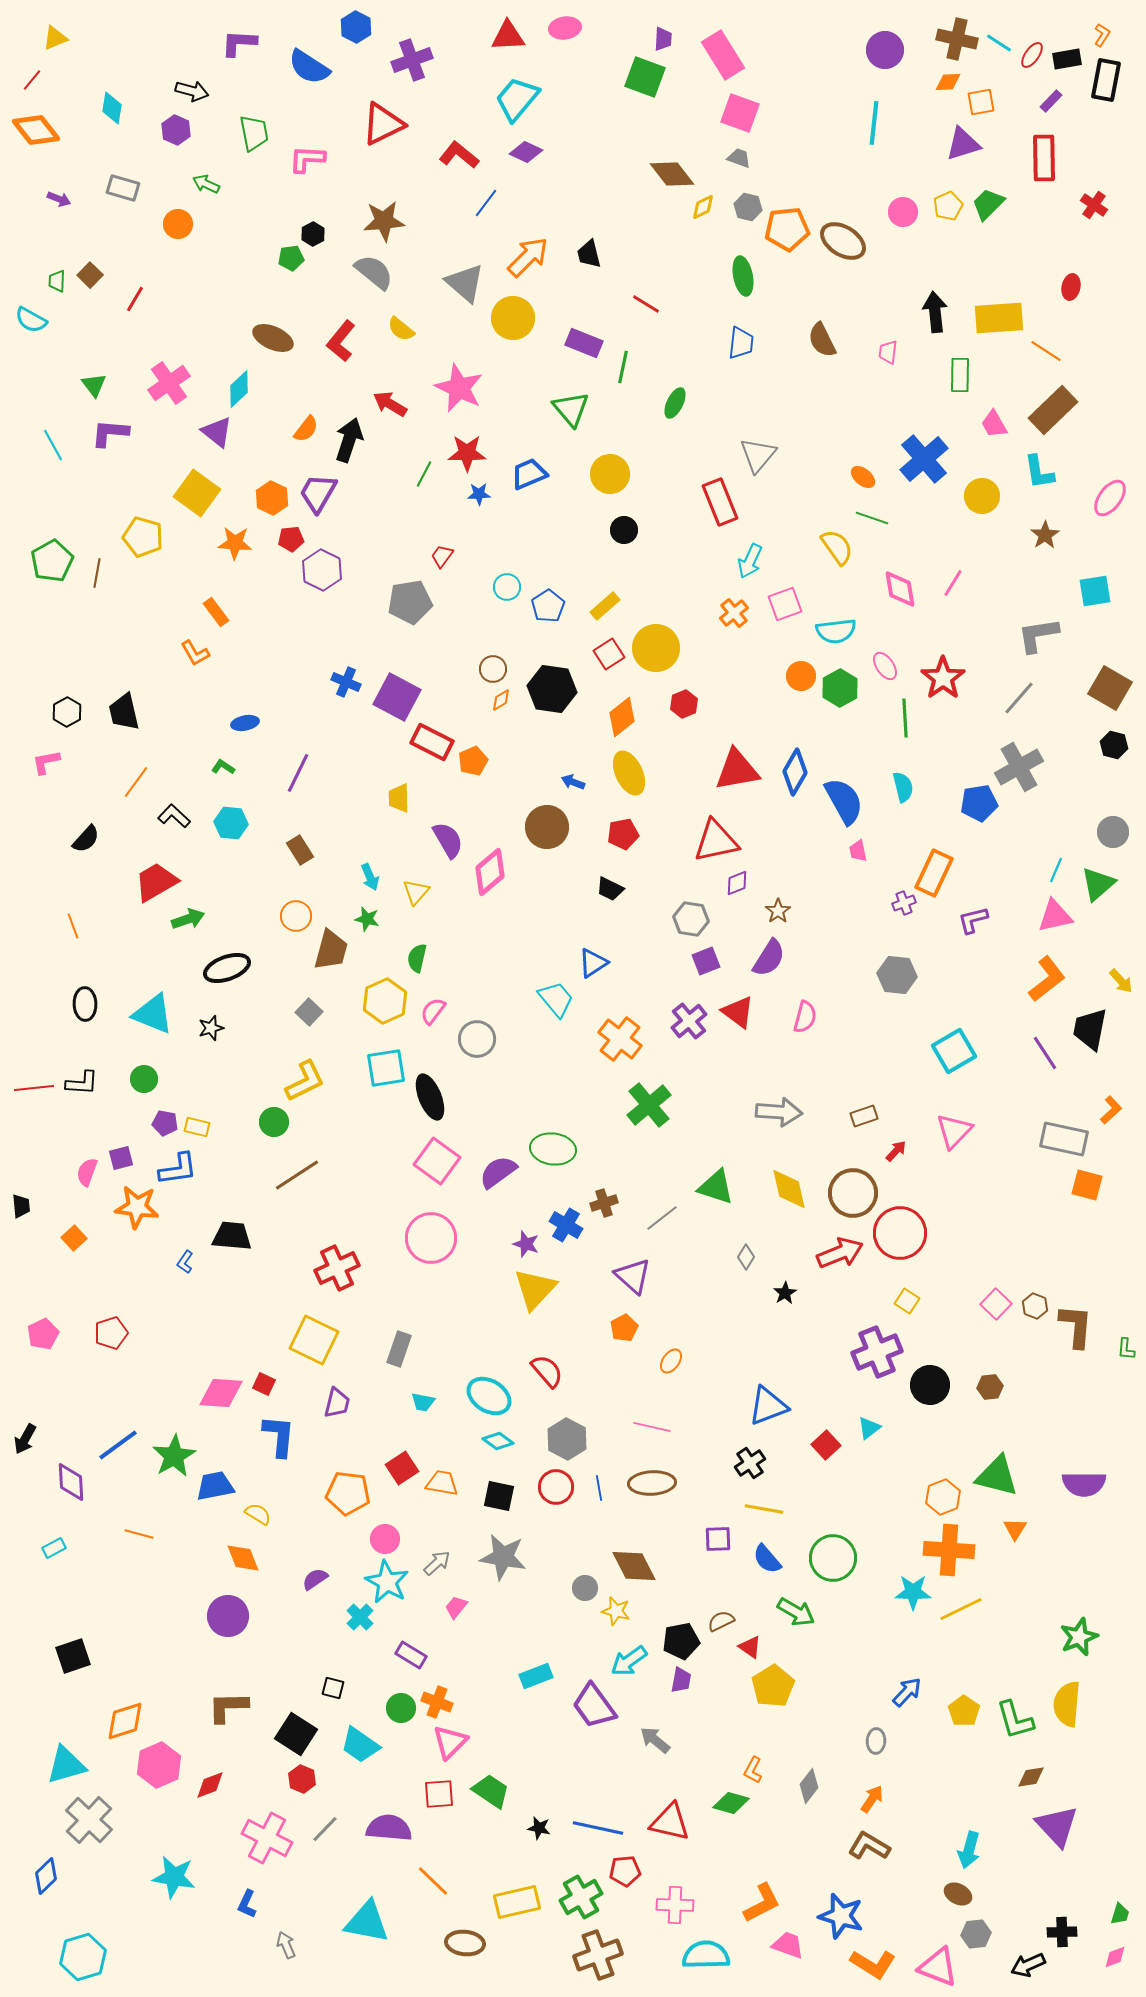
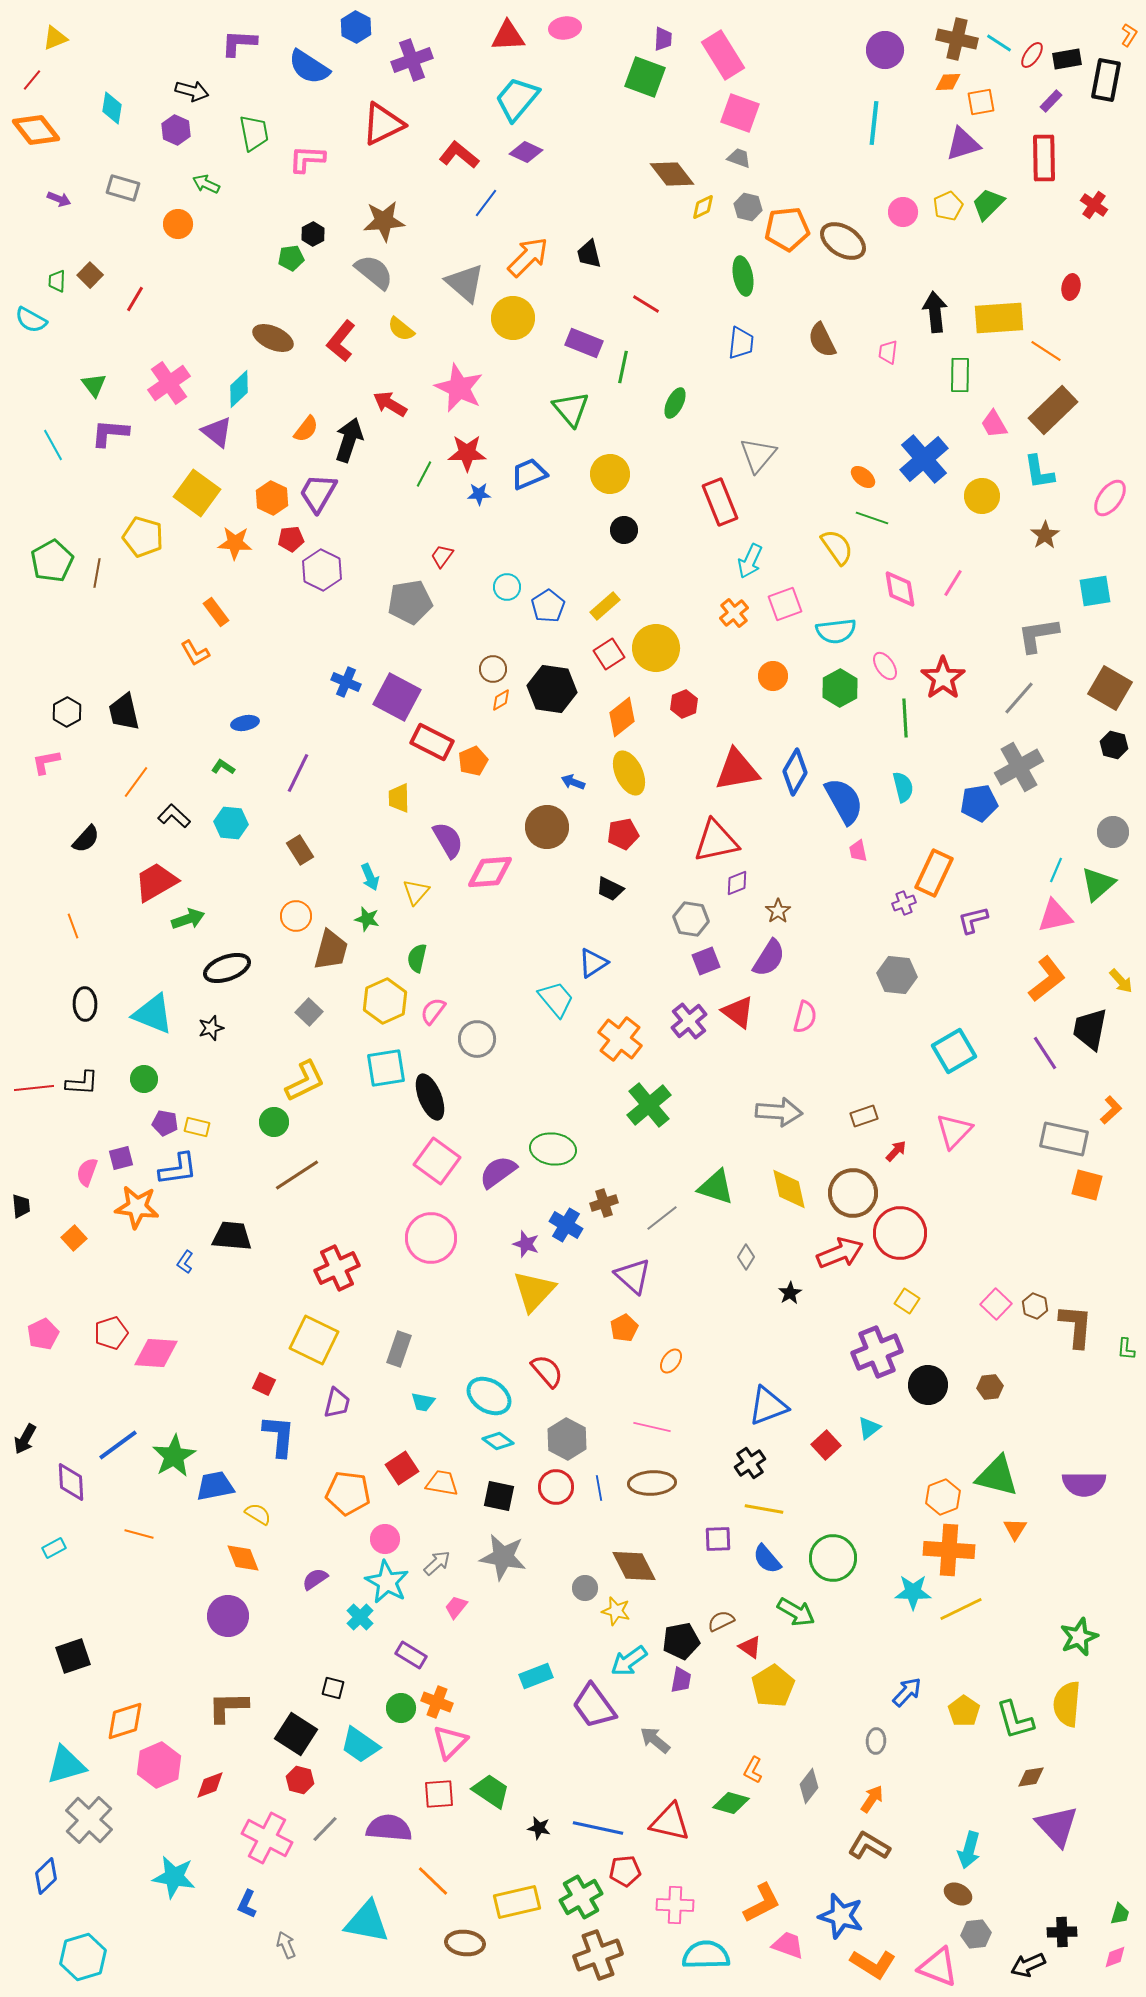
orange L-shape at (1102, 35): moved 27 px right
orange circle at (801, 676): moved 28 px left
pink diamond at (490, 872): rotated 36 degrees clockwise
yellow triangle at (535, 1289): moved 1 px left, 2 px down
black star at (785, 1293): moved 5 px right
black circle at (930, 1385): moved 2 px left
pink diamond at (221, 1393): moved 65 px left, 40 px up
red hexagon at (302, 1779): moved 2 px left, 1 px down; rotated 8 degrees counterclockwise
